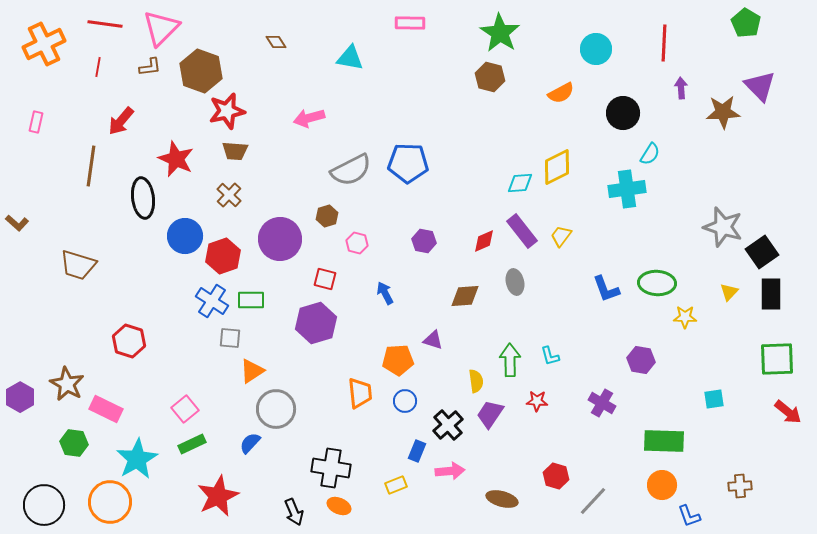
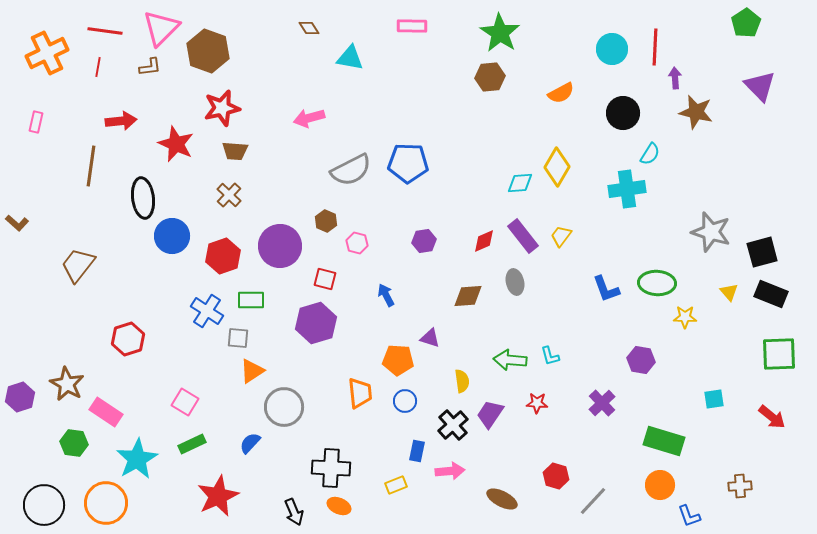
pink rectangle at (410, 23): moved 2 px right, 3 px down
green pentagon at (746, 23): rotated 8 degrees clockwise
red line at (105, 24): moved 7 px down
brown diamond at (276, 42): moved 33 px right, 14 px up
red line at (664, 43): moved 9 px left, 4 px down
orange cross at (44, 44): moved 3 px right, 9 px down
cyan circle at (596, 49): moved 16 px right
brown hexagon at (201, 71): moved 7 px right, 20 px up
brown hexagon at (490, 77): rotated 20 degrees counterclockwise
purple arrow at (681, 88): moved 6 px left, 10 px up
red star at (227, 111): moved 5 px left, 3 px up
brown star at (723, 112): moved 27 px left; rotated 16 degrees clockwise
red arrow at (121, 121): rotated 136 degrees counterclockwise
red star at (176, 159): moved 15 px up
yellow diamond at (557, 167): rotated 33 degrees counterclockwise
brown hexagon at (327, 216): moved 1 px left, 5 px down; rotated 20 degrees counterclockwise
gray star at (723, 227): moved 12 px left, 5 px down
purple rectangle at (522, 231): moved 1 px right, 5 px down
blue circle at (185, 236): moved 13 px left
purple circle at (280, 239): moved 7 px down
purple hexagon at (424, 241): rotated 20 degrees counterclockwise
black square at (762, 252): rotated 20 degrees clockwise
brown trapezoid at (78, 265): rotated 111 degrees clockwise
yellow triangle at (729, 292): rotated 24 degrees counterclockwise
blue arrow at (385, 293): moved 1 px right, 2 px down
black rectangle at (771, 294): rotated 68 degrees counterclockwise
brown diamond at (465, 296): moved 3 px right
blue cross at (212, 301): moved 5 px left, 10 px down
gray square at (230, 338): moved 8 px right
purple triangle at (433, 340): moved 3 px left, 2 px up
red hexagon at (129, 341): moved 1 px left, 2 px up; rotated 24 degrees clockwise
green square at (777, 359): moved 2 px right, 5 px up
orange pentagon at (398, 360): rotated 8 degrees clockwise
green arrow at (510, 360): rotated 84 degrees counterclockwise
yellow semicircle at (476, 381): moved 14 px left
purple hexagon at (20, 397): rotated 12 degrees clockwise
red star at (537, 401): moved 2 px down
purple cross at (602, 403): rotated 16 degrees clockwise
pink rectangle at (106, 409): moved 3 px down; rotated 8 degrees clockwise
pink square at (185, 409): moved 7 px up; rotated 20 degrees counterclockwise
gray circle at (276, 409): moved 8 px right, 2 px up
red arrow at (788, 412): moved 16 px left, 5 px down
black cross at (448, 425): moved 5 px right
green rectangle at (664, 441): rotated 15 degrees clockwise
blue rectangle at (417, 451): rotated 10 degrees counterclockwise
black cross at (331, 468): rotated 6 degrees counterclockwise
orange circle at (662, 485): moved 2 px left
brown ellipse at (502, 499): rotated 12 degrees clockwise
orange circle at (110, 502): moved 4 px left, 1 px down
